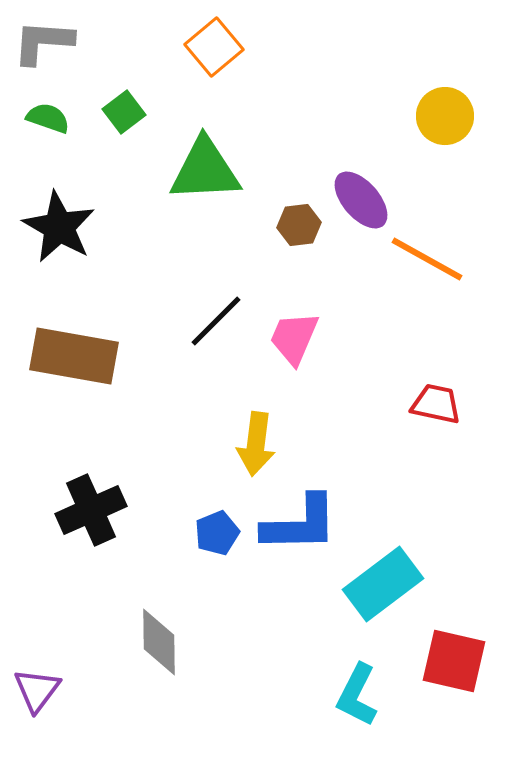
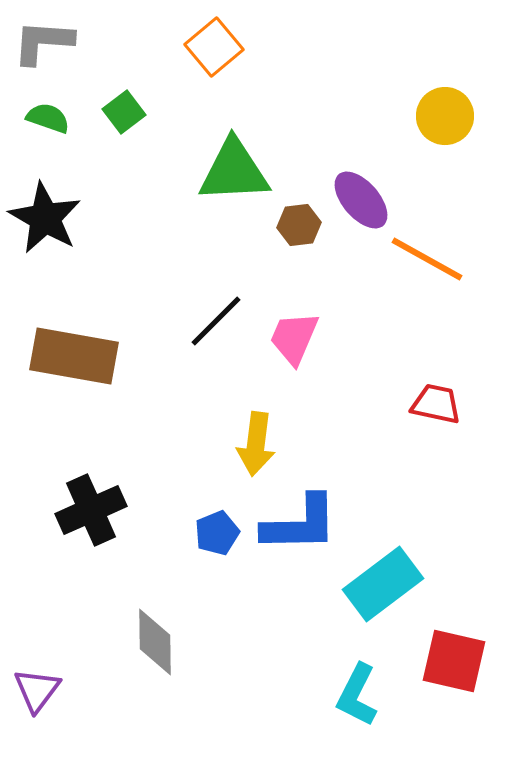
green triangle: moved 29 px right, 1 px down
black star: moved 14 px left, 9 px up
gray diamond: moved 4 px left
